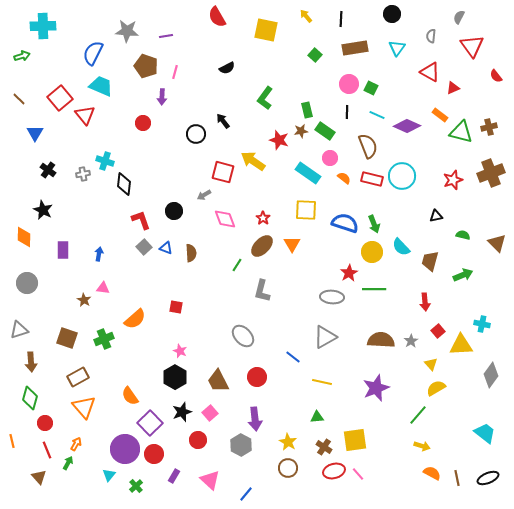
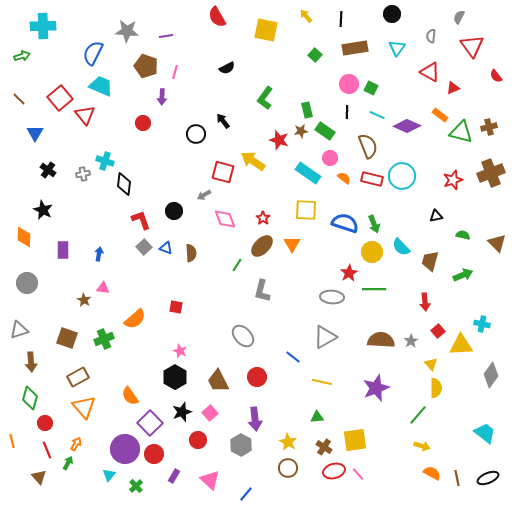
yellow semicircle at (436, 388): rotated 120 degrees clockwise
